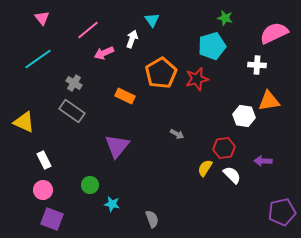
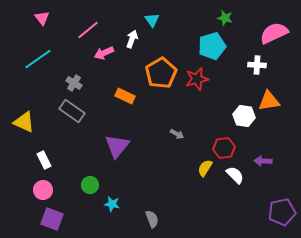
white semicircle: moved 3 px right
